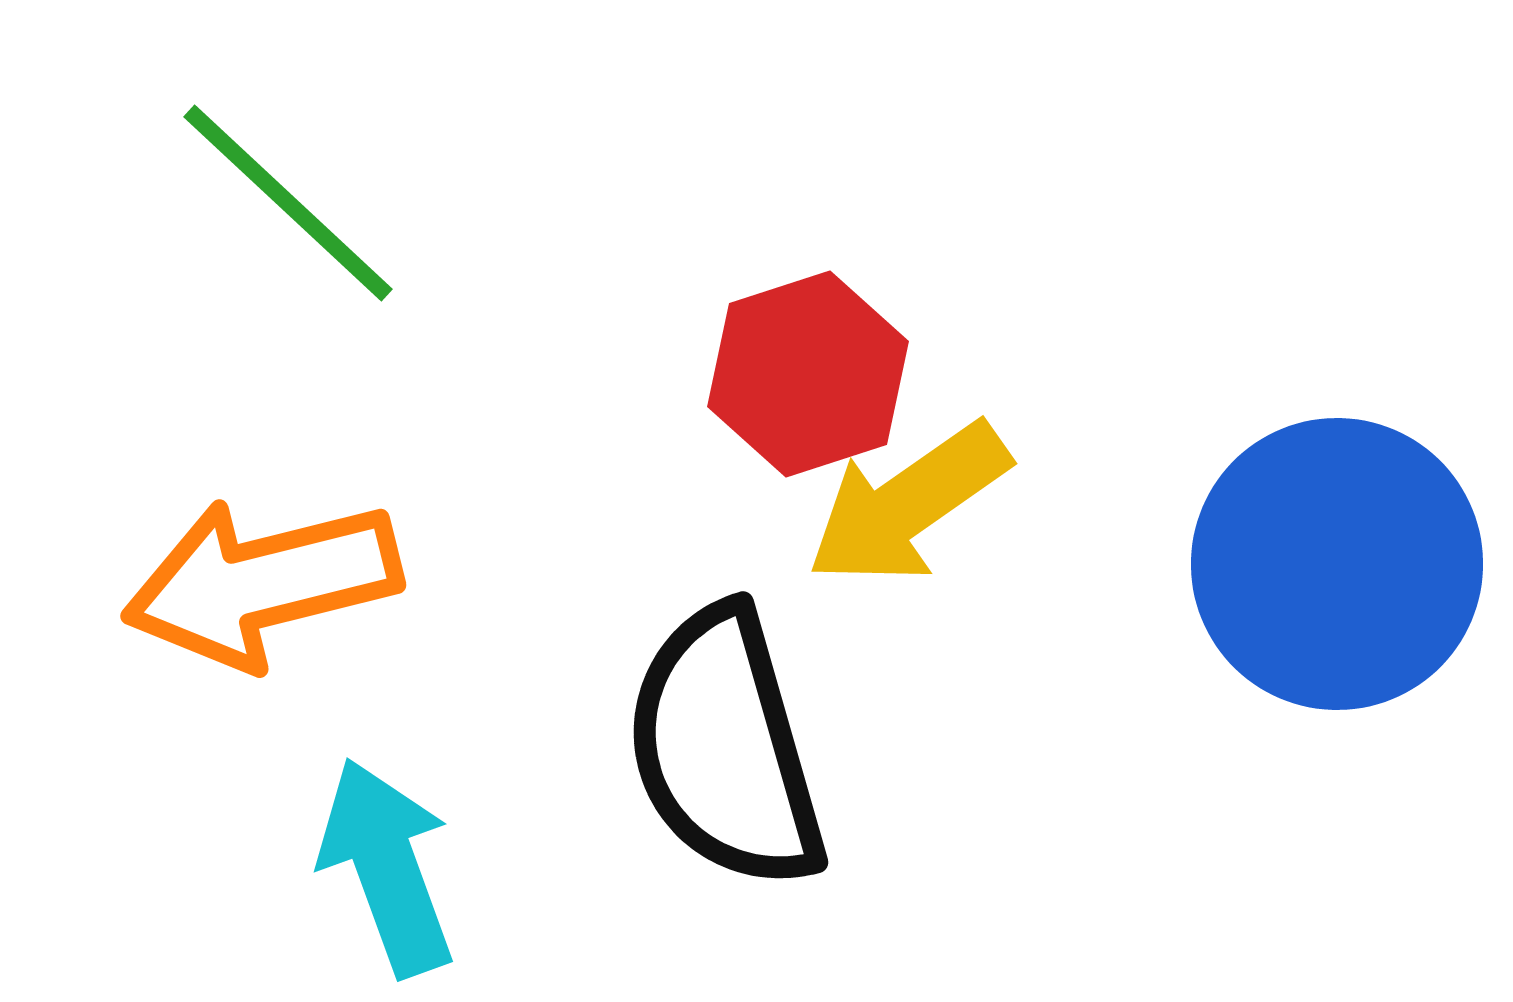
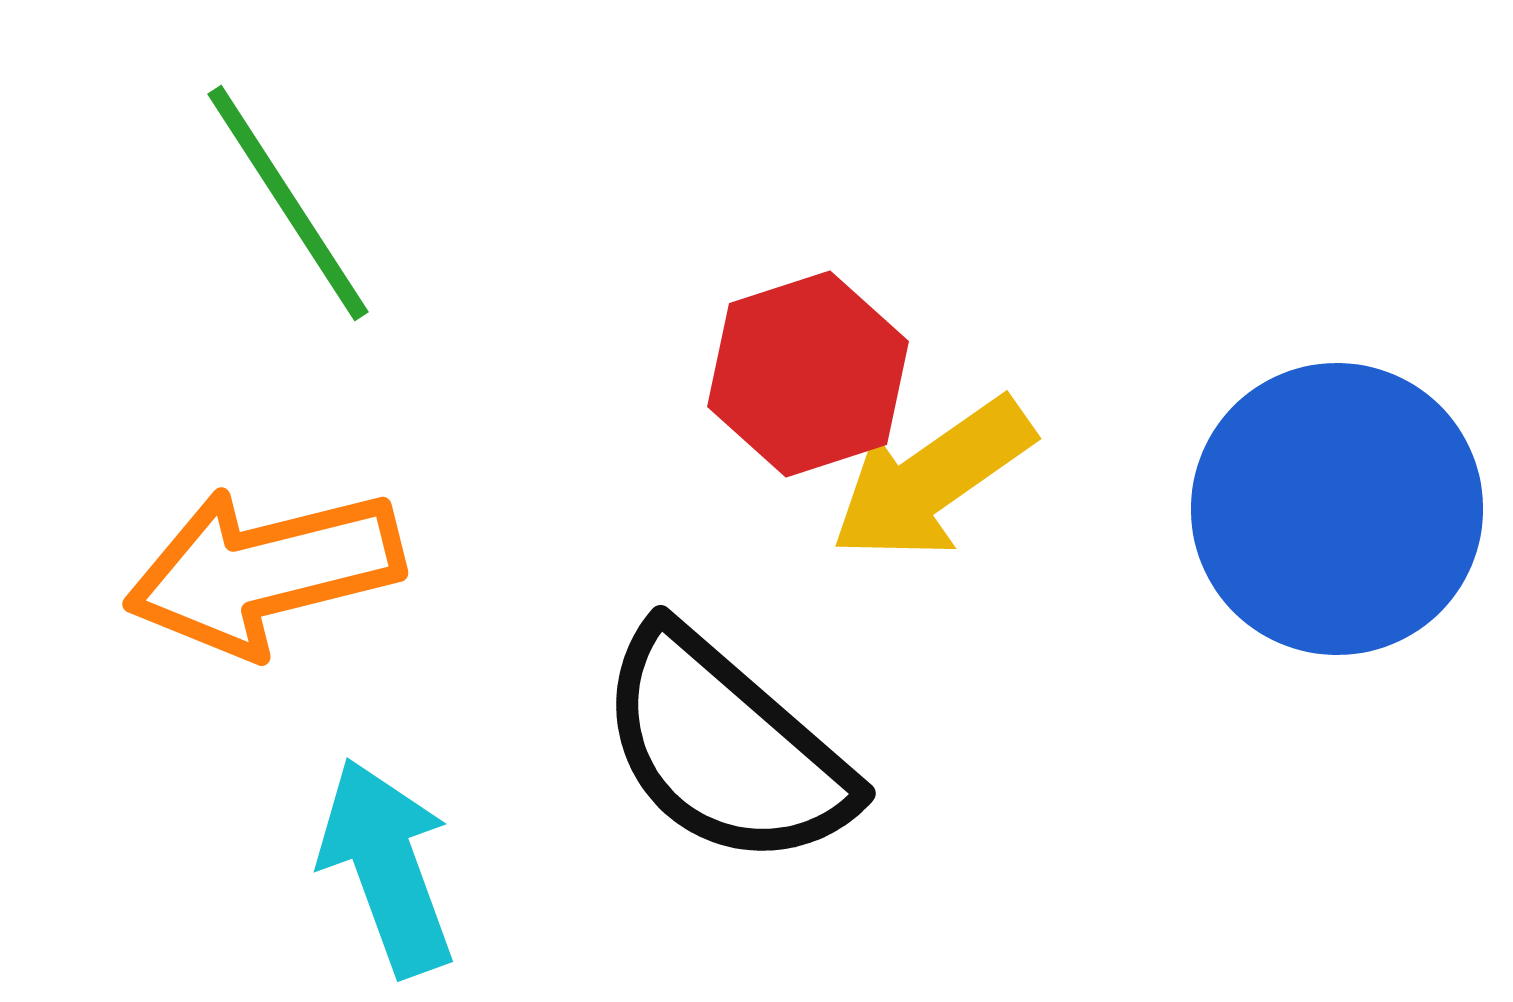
green line: rotated 14 degrees clockwise
yellow arrow: moved 24 px right, 25 px up
blue circle: moved 55 px up
orange arrow: moved 2 px right, 12 px up
black semicircle: rotated 33 degrees counterclockwise
